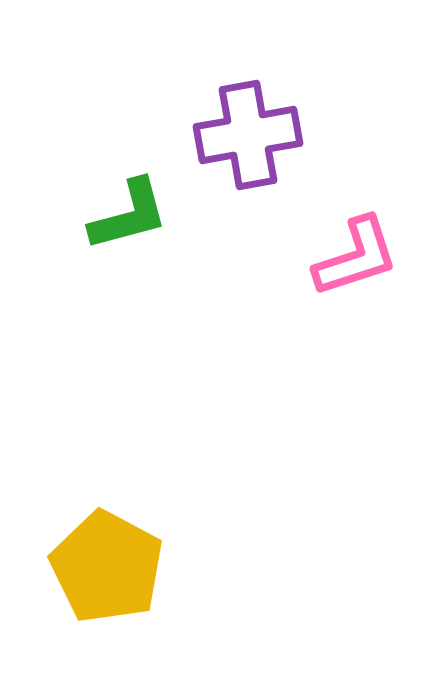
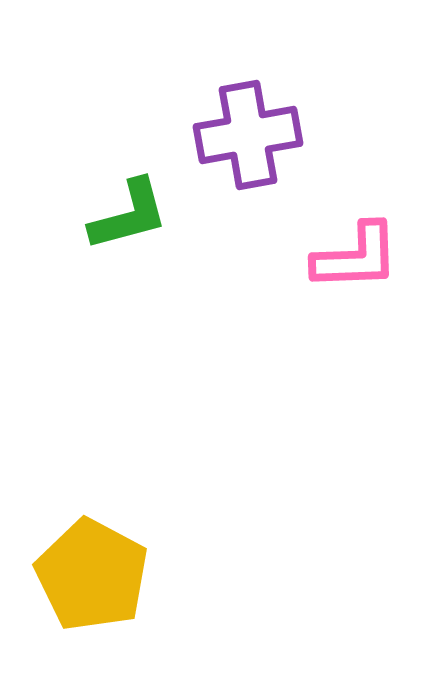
pink L-shape: rotated 16 degrees clockwise
yellow pentagon: moved 15 px left, 8 px down
